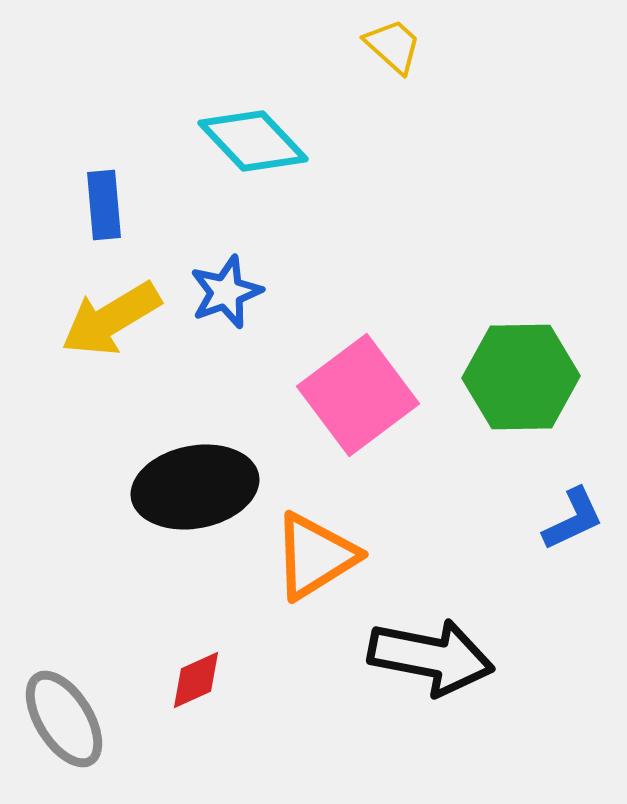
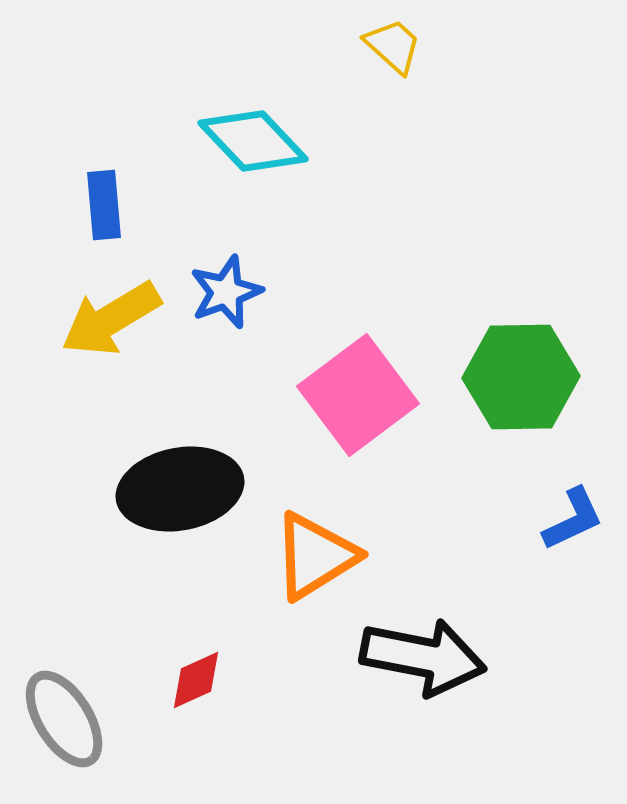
black ellipse: moved 15 px left, 2 px down
black arrow: moved 8 px left
